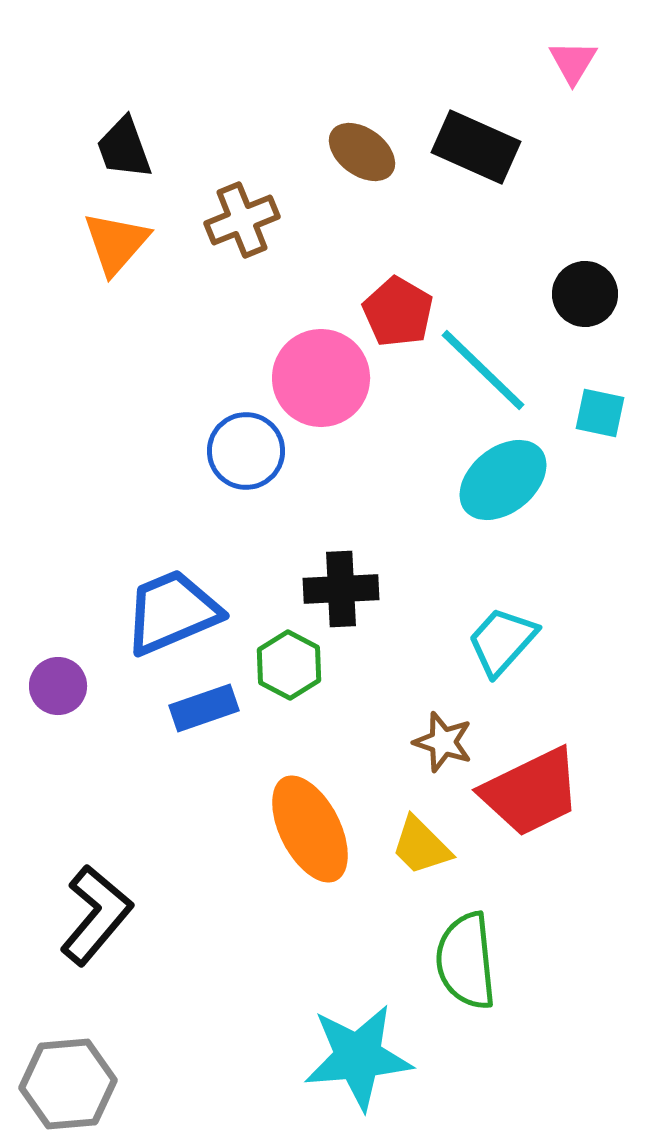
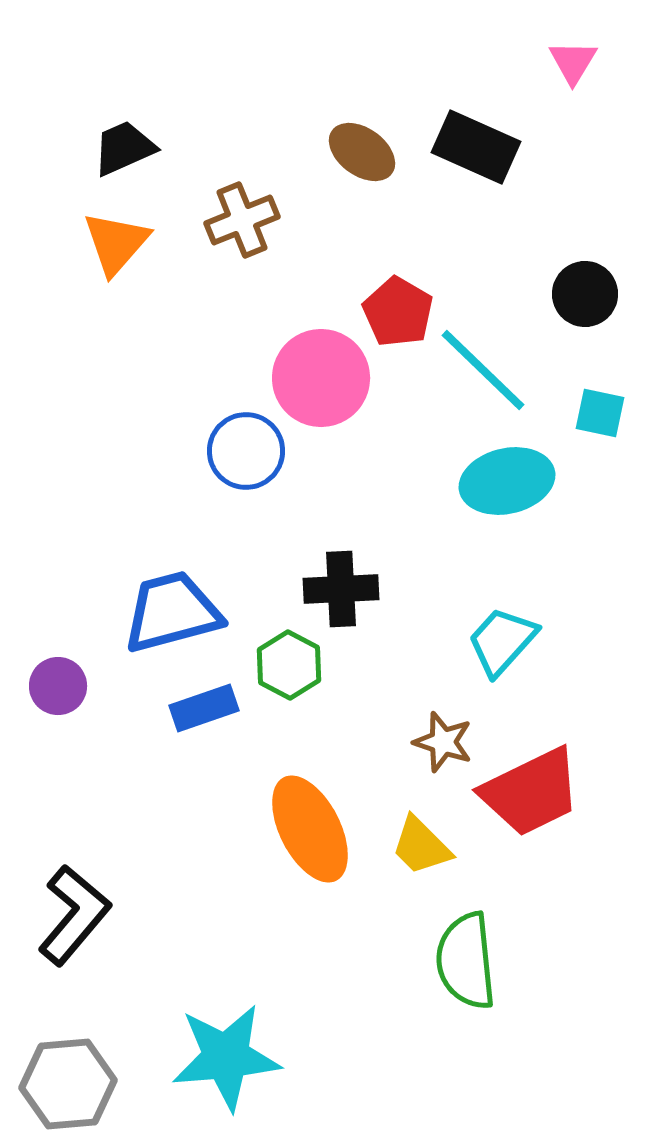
black trapezoid: rotated 86 degrees clockwise
cyan ellipse: moved 4 px right, 1 px down; rotated 26 degrees clockwise
blue trapezoid: rotated 8 degrees clockwise
black L-shape: moved 22 px left
cyan star: moved 132 px left
